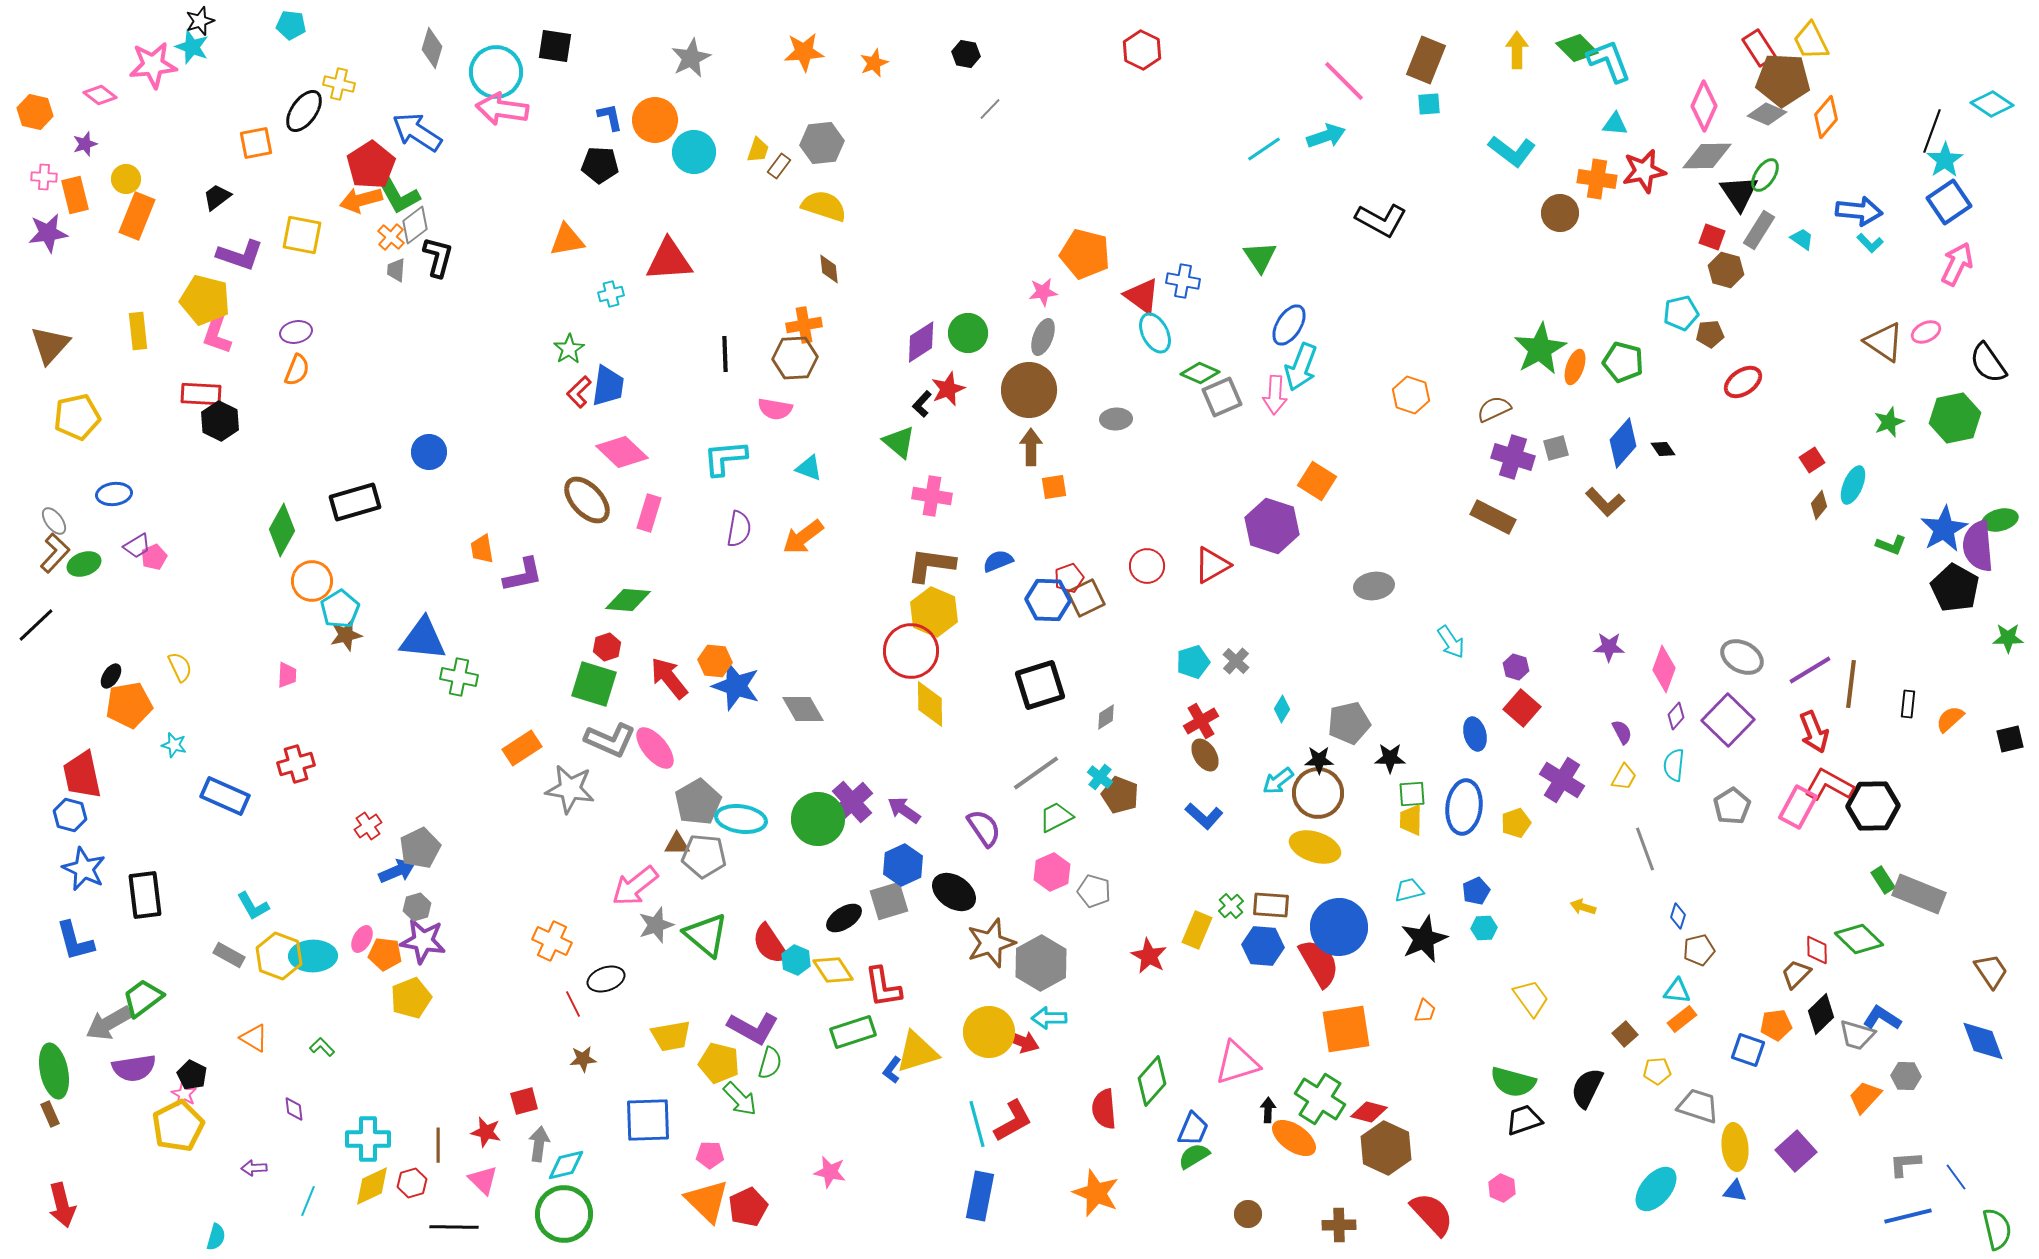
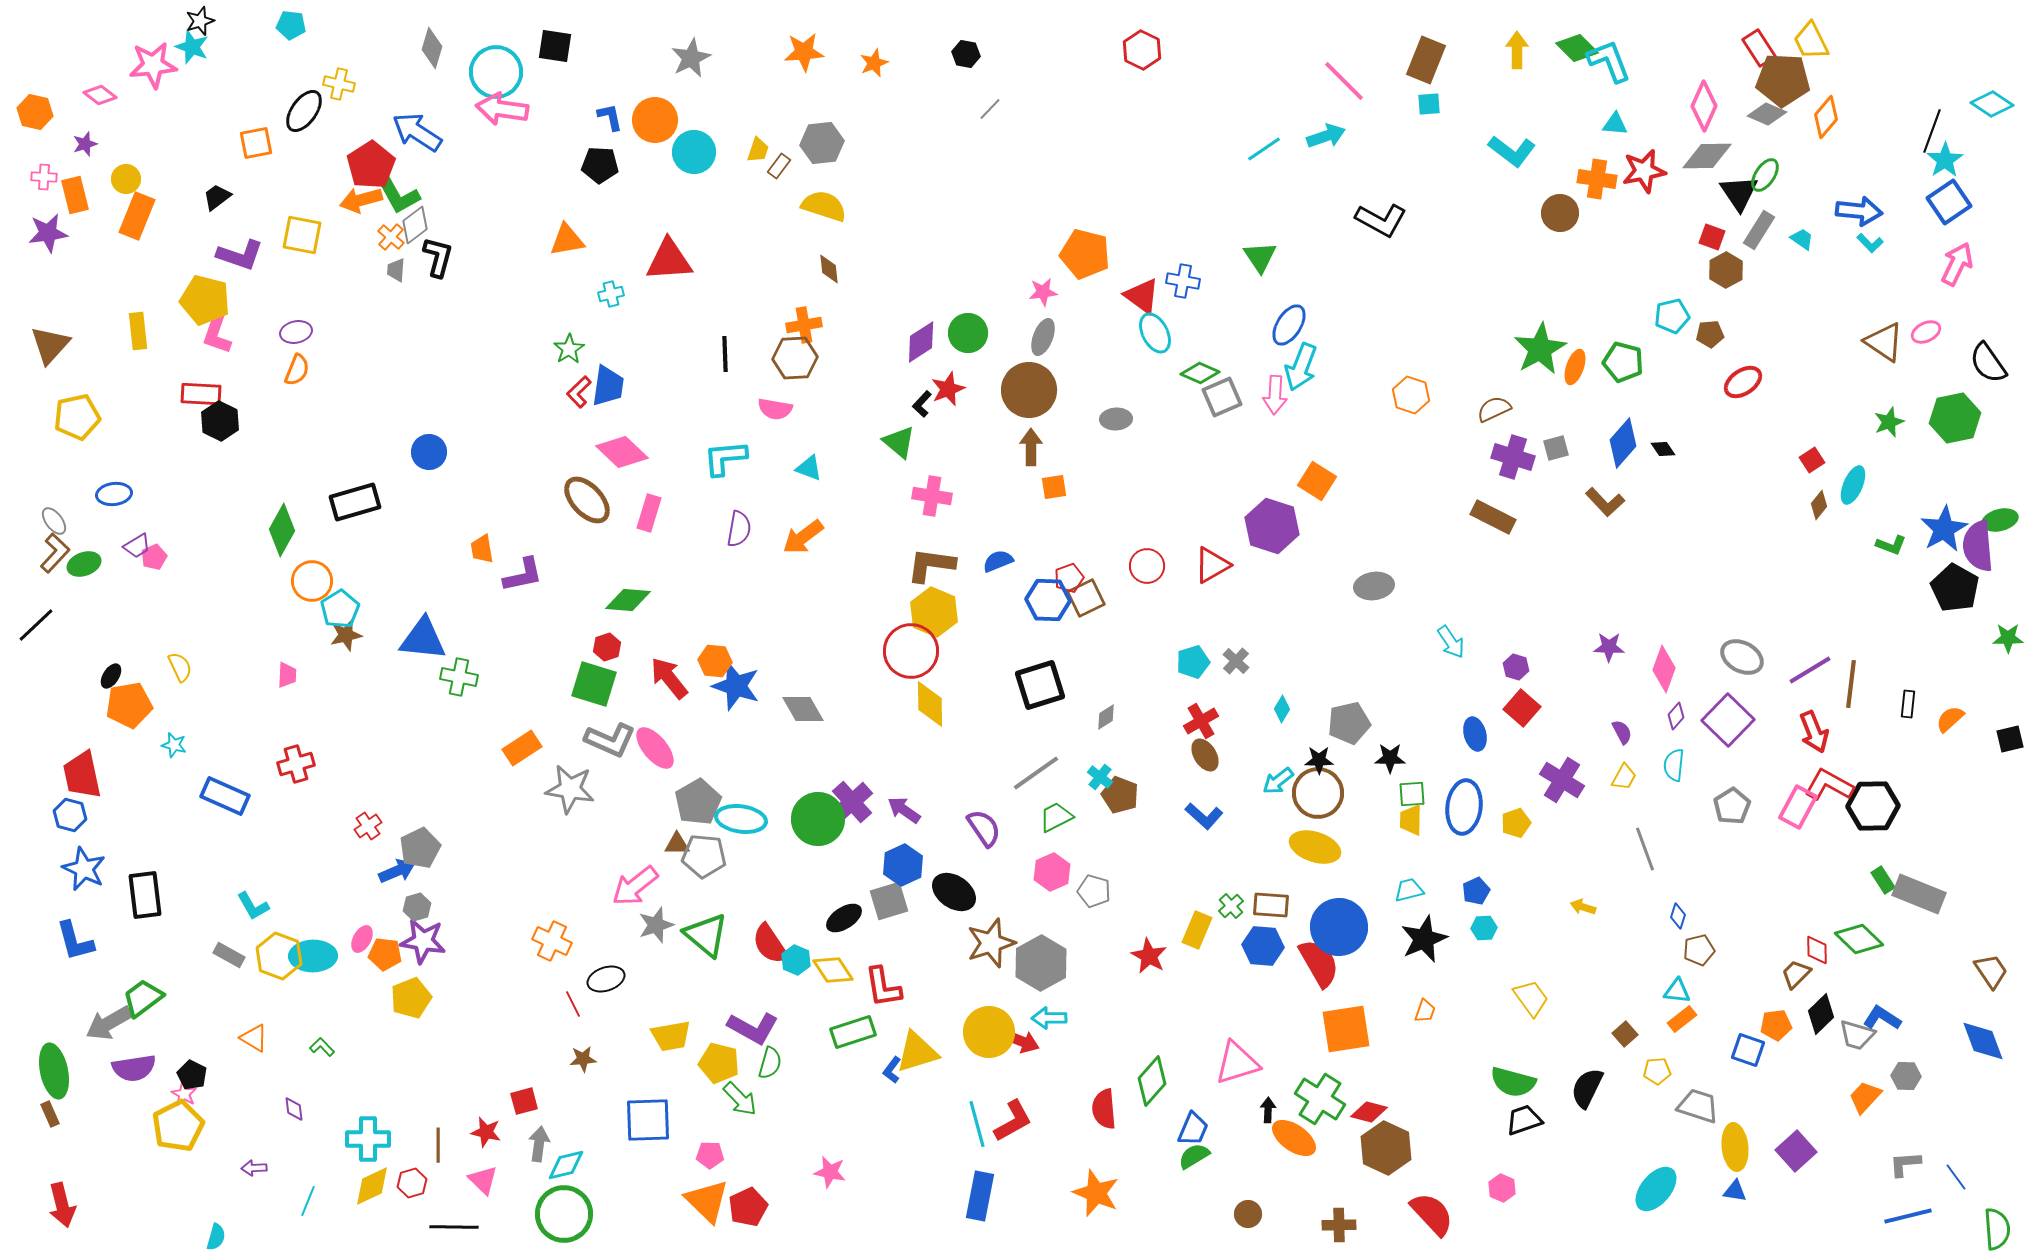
brown hexagon at (1726, 270): rotated 16 degrees clockwise
cyan pentagon at (1681, 313): moved 9 px left, 3 px down
green semicircle at (1997, 1229): rotated 9 degrees clockwise
